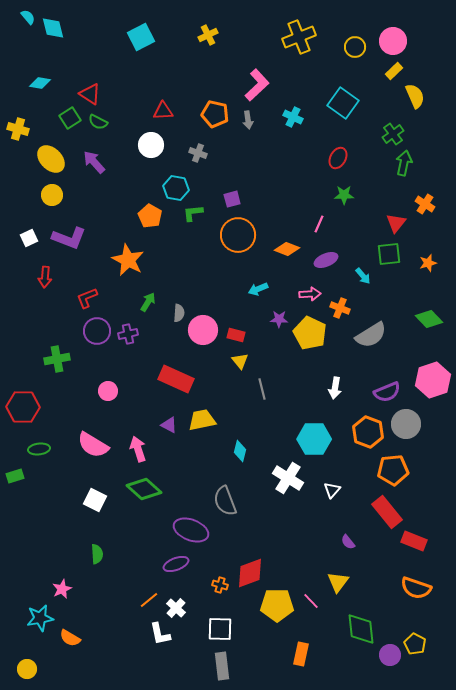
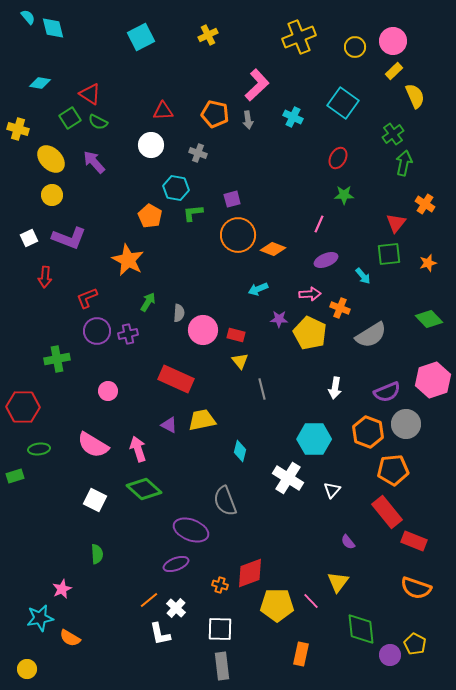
orange diamond at (287, 249): moved 14 px left
